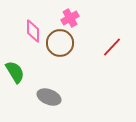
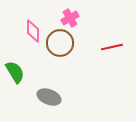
red line: rotated 35 degrees clockwise
